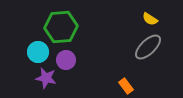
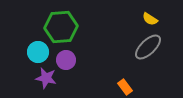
orange rectangle: moved 1 px left, 1 px down
